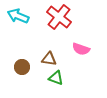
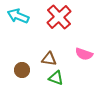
red cross: rotated 10 degrees clockwise
pink semicircle: moved 3 px right, 5 px down
brown circle: moved 3 px down
